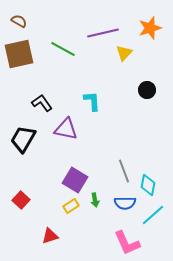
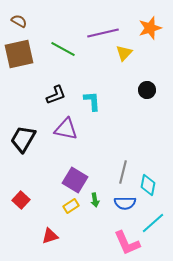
black L-shape: moved 14 px right, 8 px up; rotated 105 degrees clockwise
gray line: moved 1 px left, 1 px down; rotated 35 degrees clockwise
cyan line: moved 8 px down
